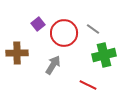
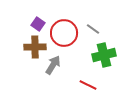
purple square: rotated 16 degrees counterclockwise
brown cross: moved 18 px right, 6 px up
